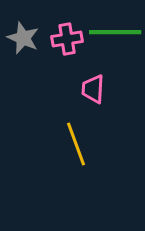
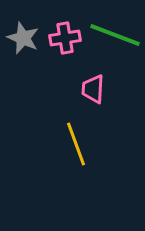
green line: moved 3 px down; rotated 21 degrees clockwise
pink cross: moved 2 px left, 1 px up
